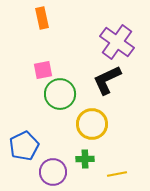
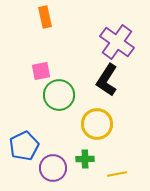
orange rectangle: moved 3 px right, 1 px up
pink square: moved 2 px left, 1 px down
black L-shape: rotated 32 degrees counterclockwise
green circle: moved 1 px left, 1 px down
yellow circle: moved 5 px right
purple circle: moved 4 px up
